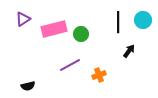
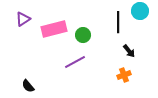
cyan circle: moved 3 px left, 9 px up
green circle: moved 2 px right, 1 px down
black arrow: rotated 104 degrees clockwise
purple line: moved 5 px right, 3 px up
orange cross: moved 25 px right
black semicircle: rotated 64 degrees clockwise
